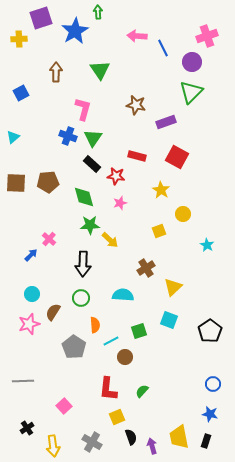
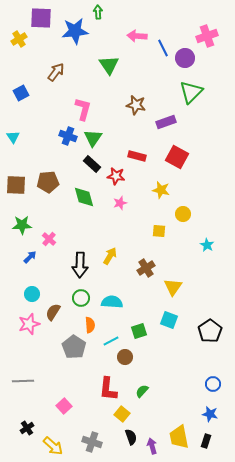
purple square at (41, 18): rotated 20 degrees clockwise
blue star at (75, 31): rotated 24 degrees clockwise
yellow cross at (19, 39): rotated 28 degrees counterclockwise
purple circle at (192, 62): moved 7 px left, 4 px up
green triangle at (100, 70): moved 9 px right, 5 px up
brown arrow at (56, 72): rotated 36 degrees clockwise
cyan triangle at (13, 137): rotated 24 degrees counterclockwise
brown square at (16, 183): moved 2 px down
yellow star at (161, 190): rotated 18 degrees counterclockwise
green star at (90, 225): moved 68 px left
yellow square at (159, 231): rotated 24 degrees clockwise
yellow arrow at (110, 240): moved 16 px down; rotated 102 degrees counterclockwise
blue arrow at (31, 255): moved 1 px left, 2 px down
black arrow at (83, 264): moved 3 px left, 1 px down
yellow triangle at (173, 287): rotated 12 degrees counterclockwise
cyan semicircle at (123, 295): moved 11 px left, 7 px down
orange semicircle at (95, 325): moved 5 px left
yellow square at (117, 417): moved 5 px right, 3 px up; rotated 28 degrees counterclockwise
gray cross at (92, 442): rotated 12 degrees counterclockwise
yellow arrow at (53, 446): rotated 40 degrees counterclockwise
